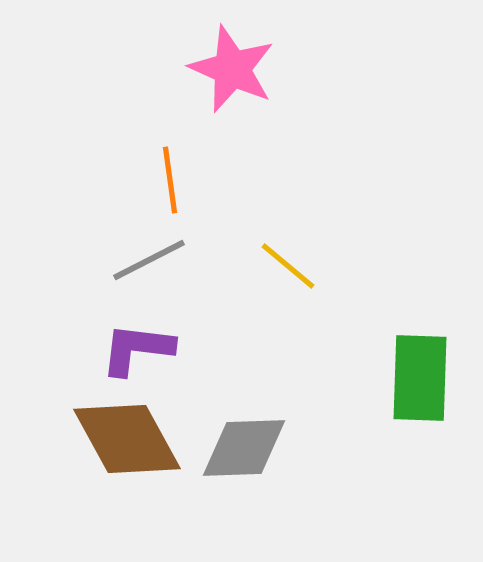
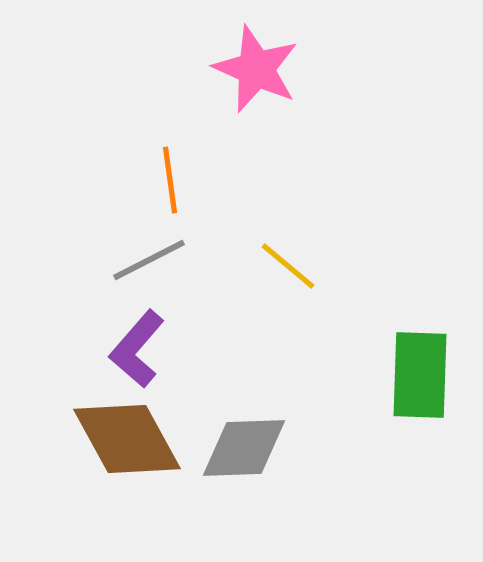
pink star: moved 24 px right
purple L-shape: rotated 56 degrees counterclockwise
green rectangle: moved 3 px up
